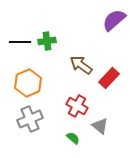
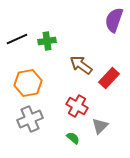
purple semicircle: rotated 30 degrees counterclockwise
black line: moved 3 px left, 3 px up; rotated 25 degrees counterclockwise
orange hexagon: rotated 12 degrees clockwise
gray triangle: rotated 36 degrees clockwise
